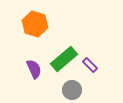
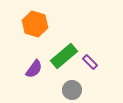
green rectangle: moved 3 px up
purple rectangle: moved 3 px up
purple semicircle: rotated 60 degrees clockwise
